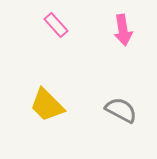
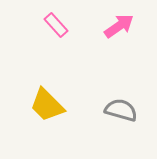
pink arrow: moved 4 px left, 4 px up; rotated 116 degrees counterclockwise
gray semicircle: rotated 12 degrees counterclockwise
